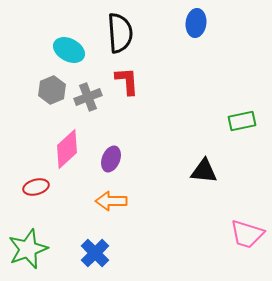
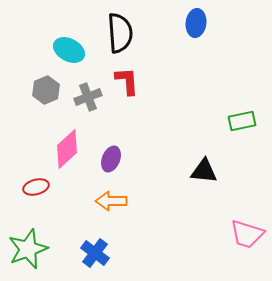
gray hexagon: moved 6 px left
blue cross: rotated 8 degrees counterclockwise
